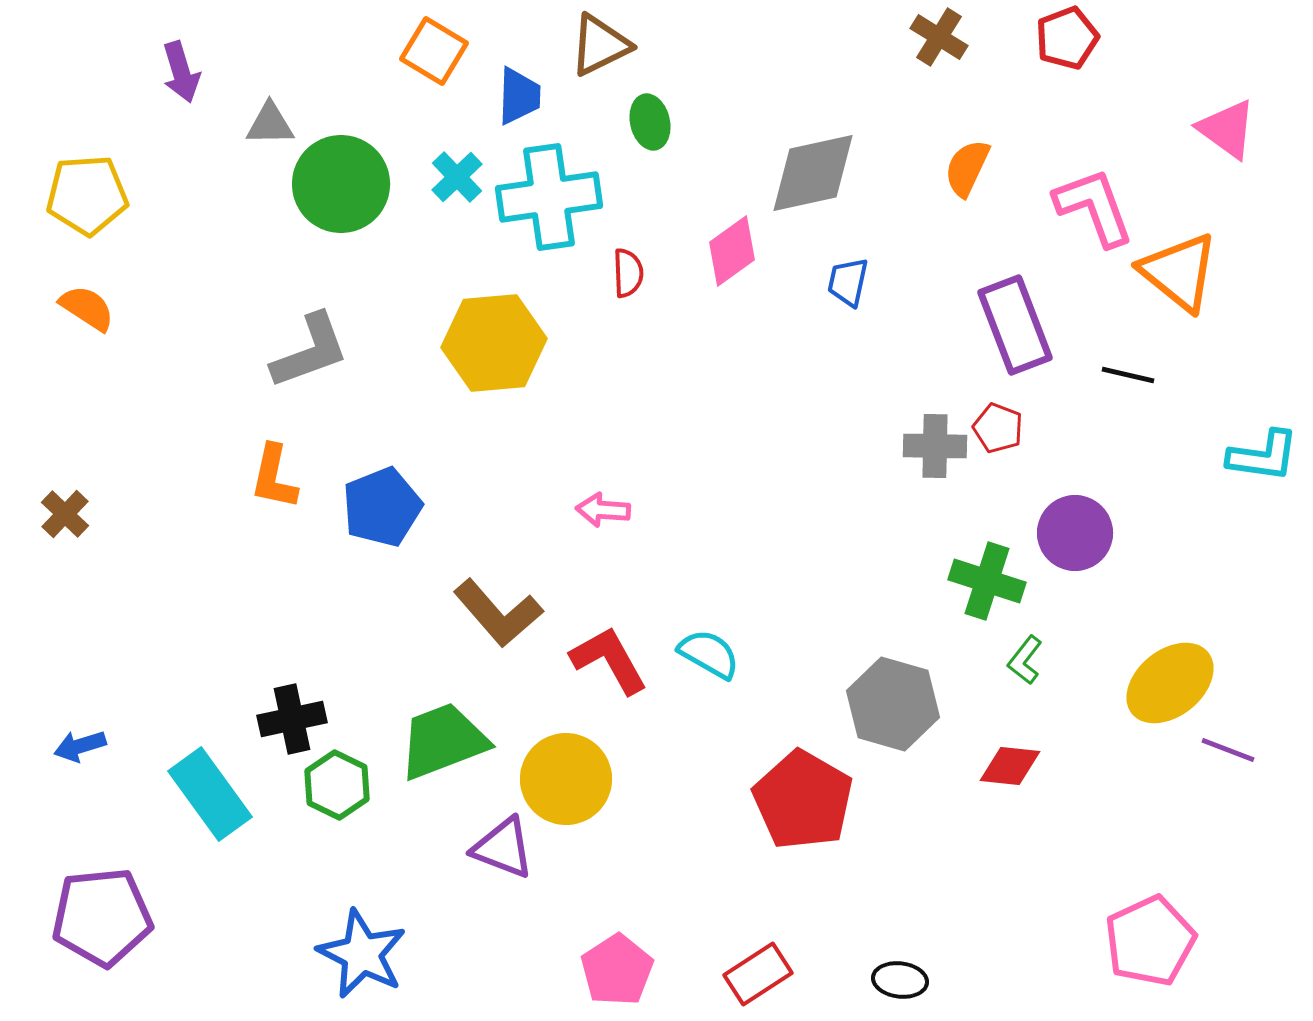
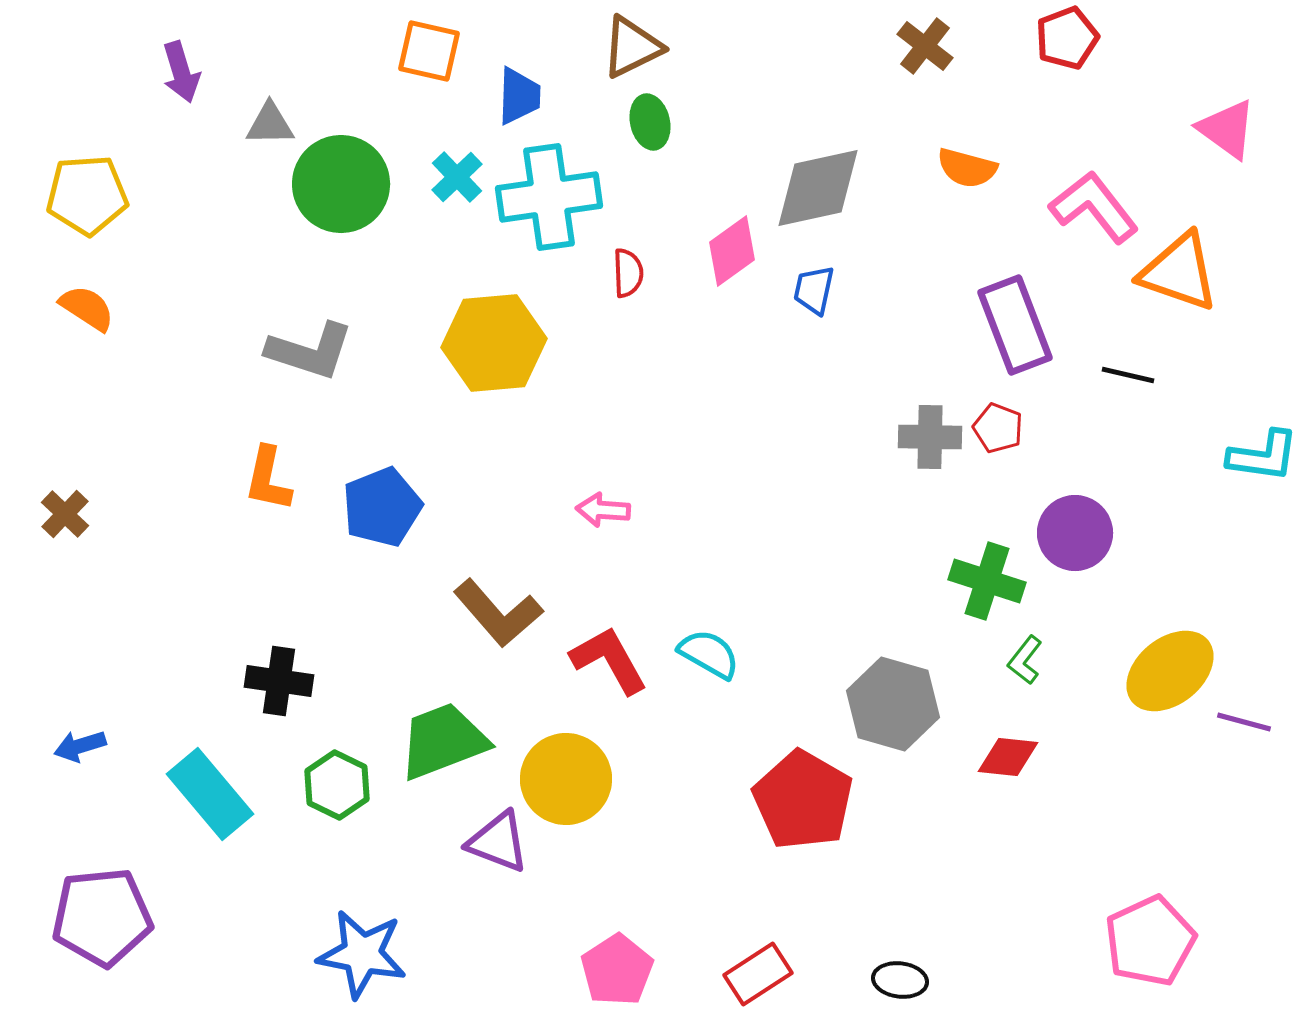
brown cross at (939, 37): moved 14 px left, 9 px down; rotated 6 degrees clockwise
brown triangle at (600, 45): moved 32 px right, 2 px down
orange square at (434, 51): moved 5 px left; rotated 18 degrees counterclockwise
orange semicircle at (967, 168): rotated 100 degrees counterclockwise
gray diamond at (813, 173): moved 5 px right, 15 px down
pink L-shape at (1094, 207): rotated 18 degrees counterclockwise
orange triangle at (1179, 272): rotated 20 degrees counterclockwise
blue trapezoid at (848, 282): moved 34 px left, 8 px down
gray L-shape at (310, 351): rotated 38 degrees clockwise
gray cross at (935, 446): moved 5 px left, 9 px up
orange L-shape at (274, 477): moved 6 px left, 2 px down
yellow ellipse at (1170, 683): moved 12 px up
black cross at (292, 719): moved 13 px left, 38 px up; rotated 20 degrees clockwise
purple line at (1228, 750): moved 16 px right, 28 px up; rotated 6 degrees counterclockwise
red diamond at (1010, 766): moved 2 px left, 9 px up
cyan rectangle at (210, 794): rotated 4 degrees counterclockwise
purple triangle at (503, 848): moved 5 px left, 6 px up
blue star at (362, 954): rotated 16 degrees counterclockwise
